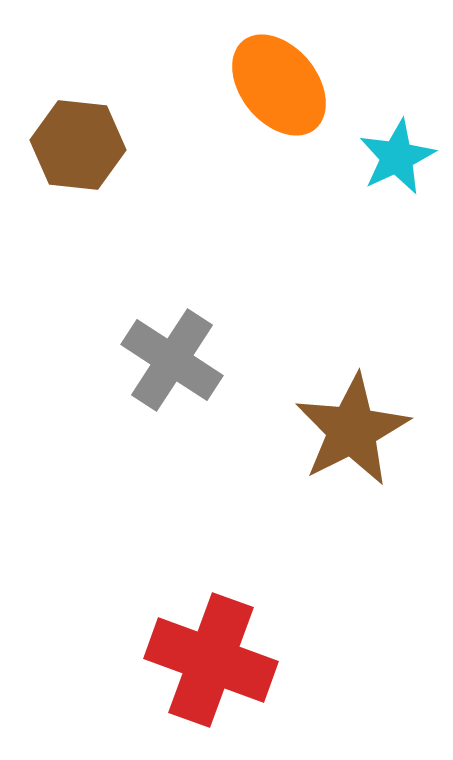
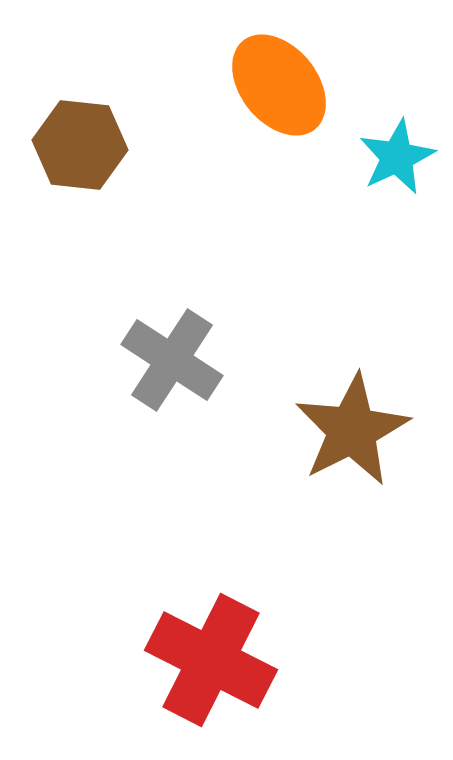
brown hexagon: moved 2 px right
red cross: rotated 7 degrees clockwise
